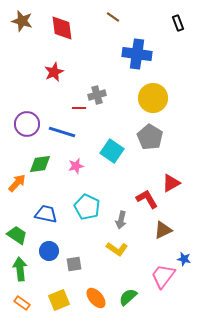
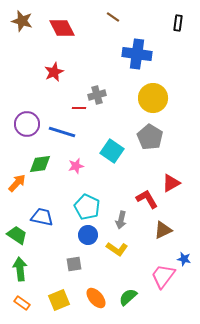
black rectangle: rotated 28 degrees clockwise
red diamond: rotated 20 degrees counterclockwise
blue trapezoid: moved 4 px left, 3 px down
blue circle: moved 39 px right, 16 px up
